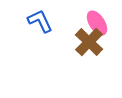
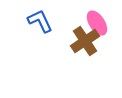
brown cross: moved 4 px left, 1 px up; rotated 12 degrees clockwise
